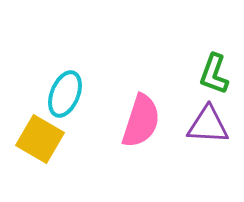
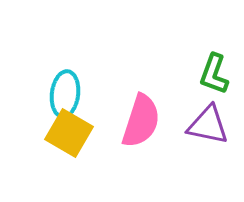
cyan ellipse: rotated 15 degrees counterclockwise
purple triangle: rotated 9 degrees clockwise
yellow square: moved 29 px right, 6 px up
